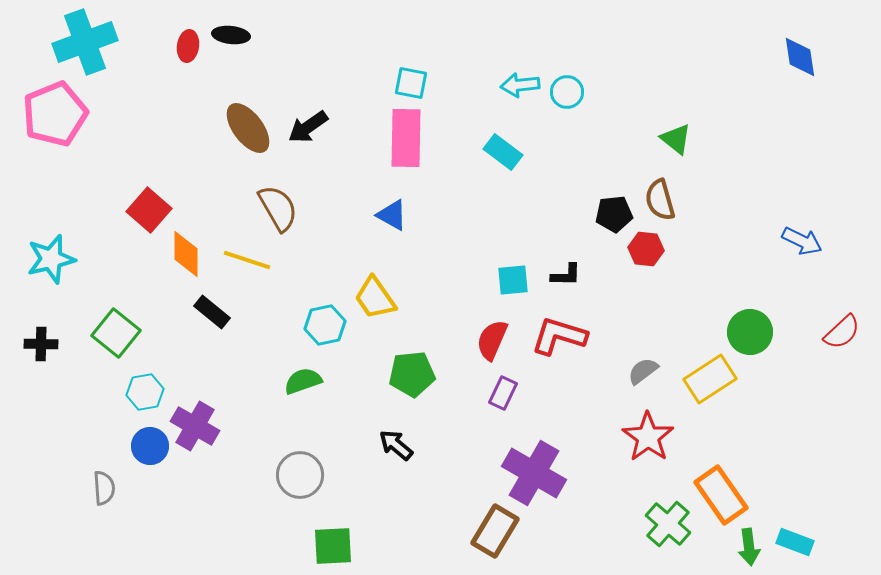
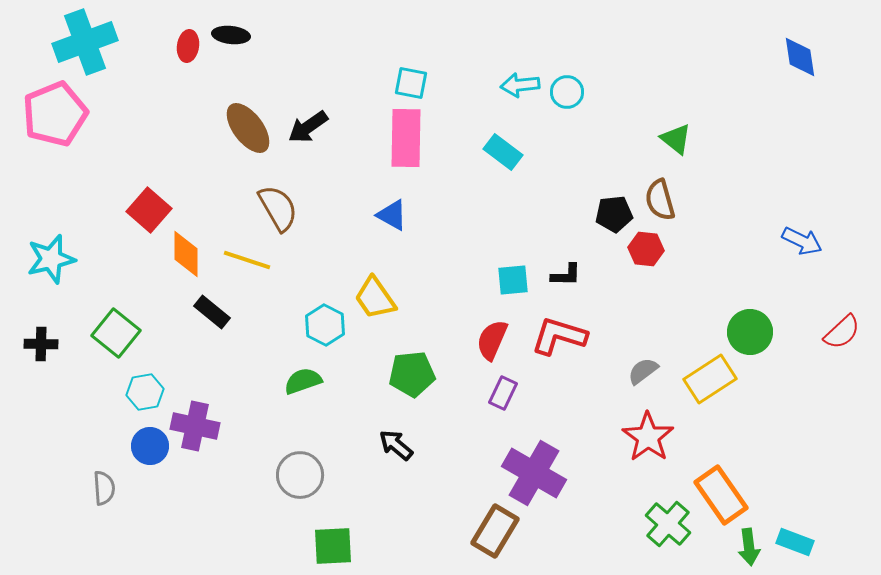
cyan hexagon at (325, 325): rotated 21 degrees counterclockwise
purple cross at (195, 426): rotated 18 degrees counterclockwise
